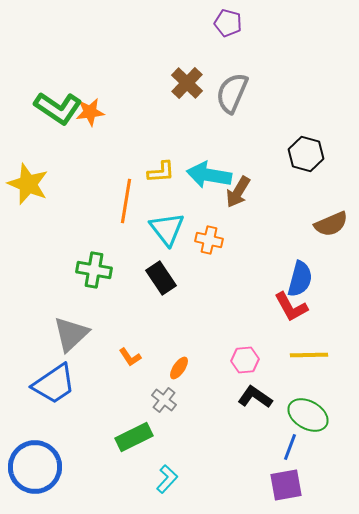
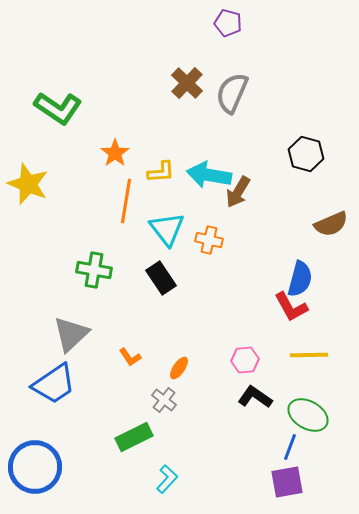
orange star: moved 25 px right, 41 px down; rotated 28 degrees counterclockwise
purple square: moved 1 px right, 3 px up
